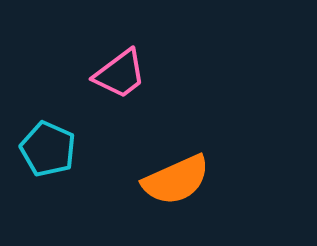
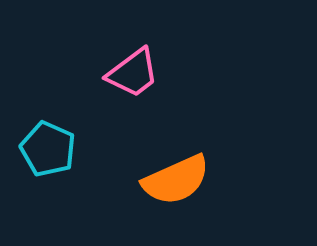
pink trapezoid: moved 13 px right, 1 px up
